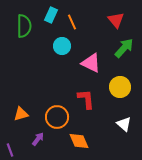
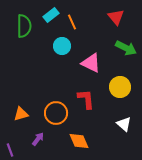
cyan rectangle: rotated 28 degrees clockwise
red triangle: moved 3 px up
green arrow: moved 2 px right; rotated 75 degrees clockwise
orange circle: moved 1 px left, 4 px up
